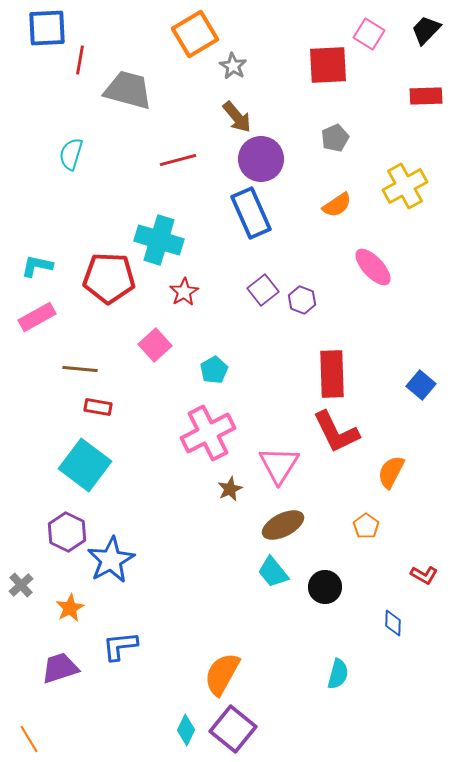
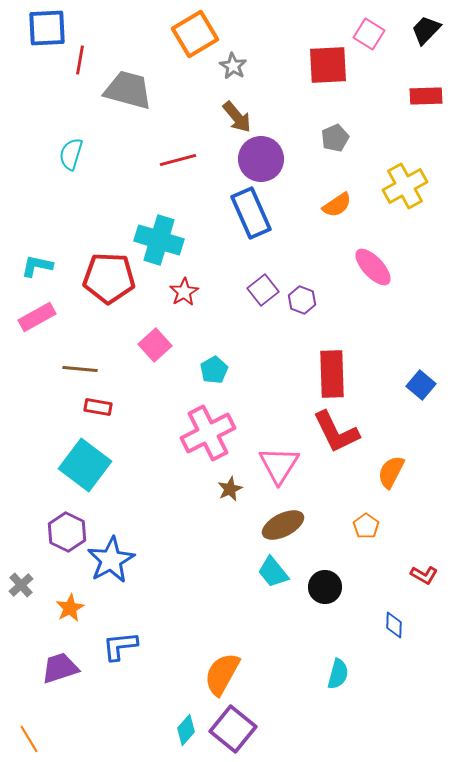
blue diamond at (393, 623): moved 1 px right, 2 px down
cyan diamond at (186, 730): rotated 16 degrees clockwise
